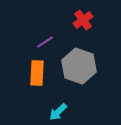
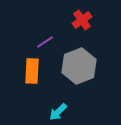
red cross: moved 1 px left
gray hexagon: rotated 20 degrees clockwise
orange rectangle: moved 5 px left, 2 px up
